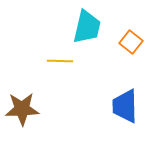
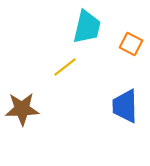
orange square: moved 2 px down; rotated 10 degrees counterclockwise
yellow line: moved 5 px right, 6 px down; rotated 40 degrees counterclockwise
